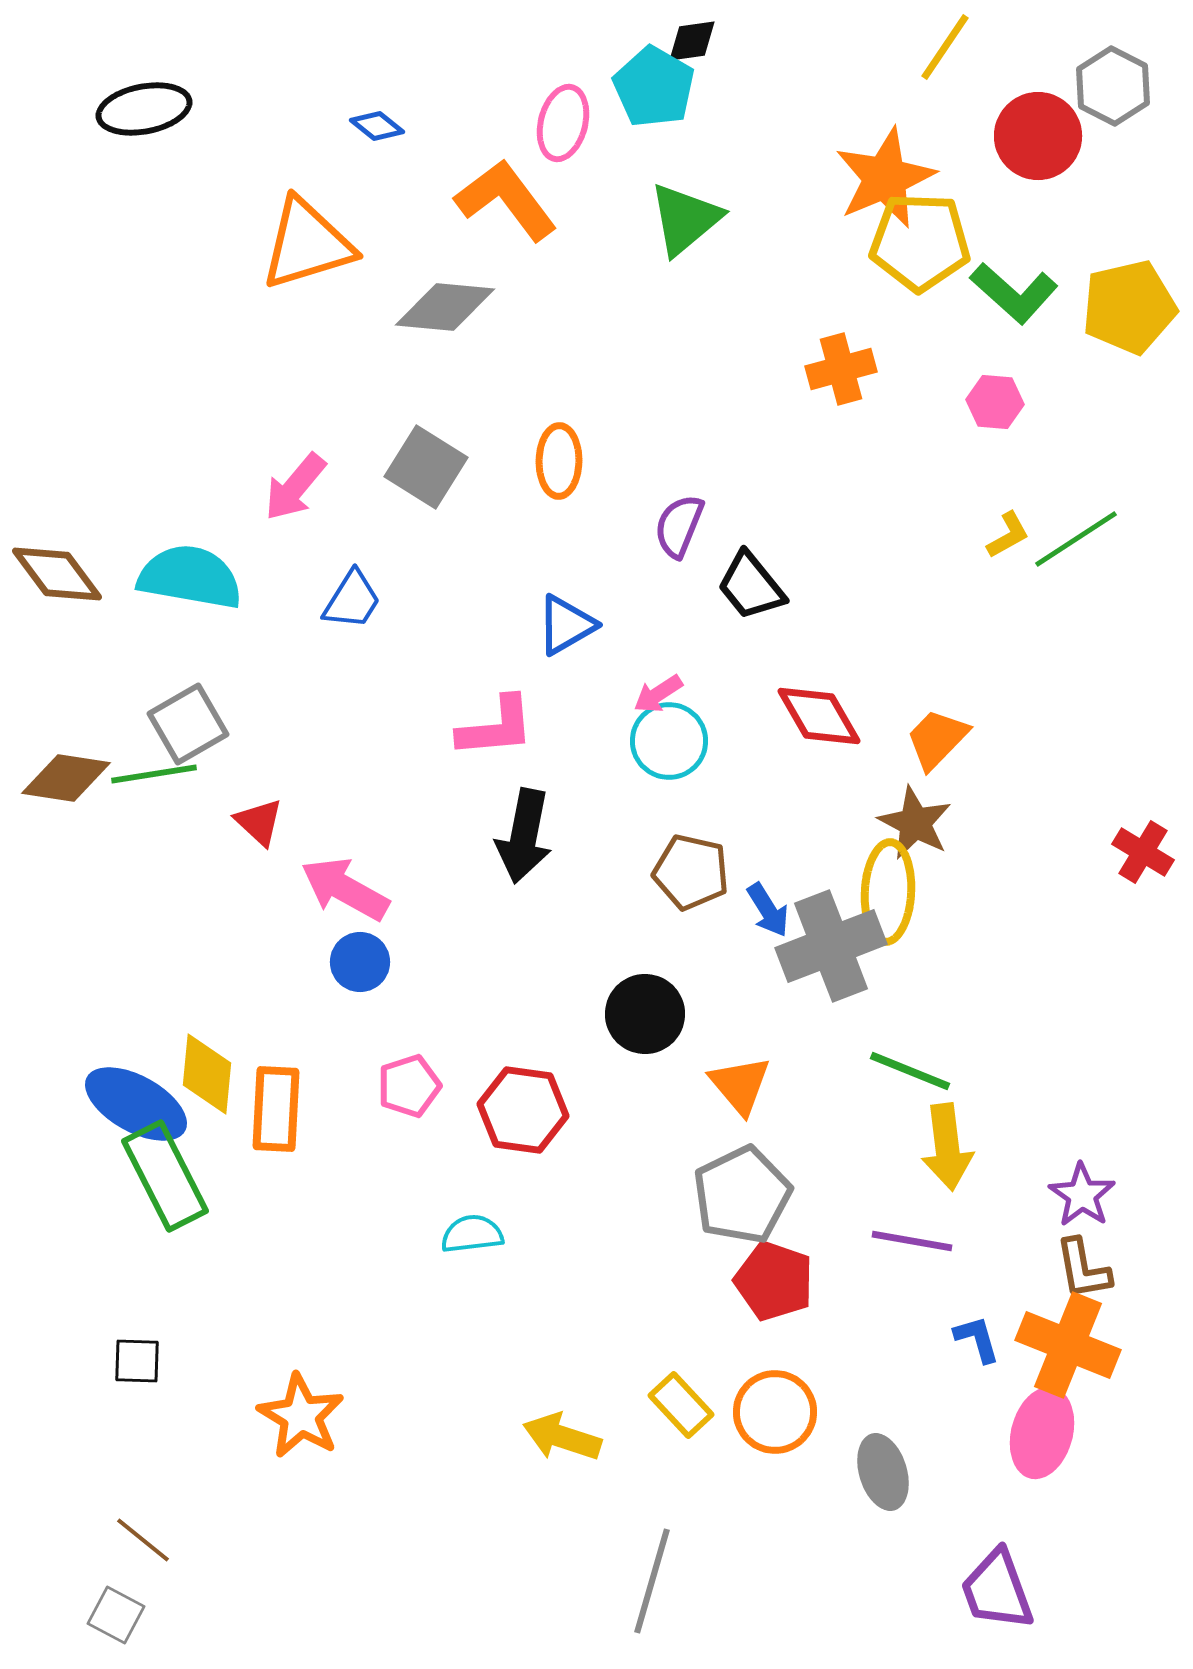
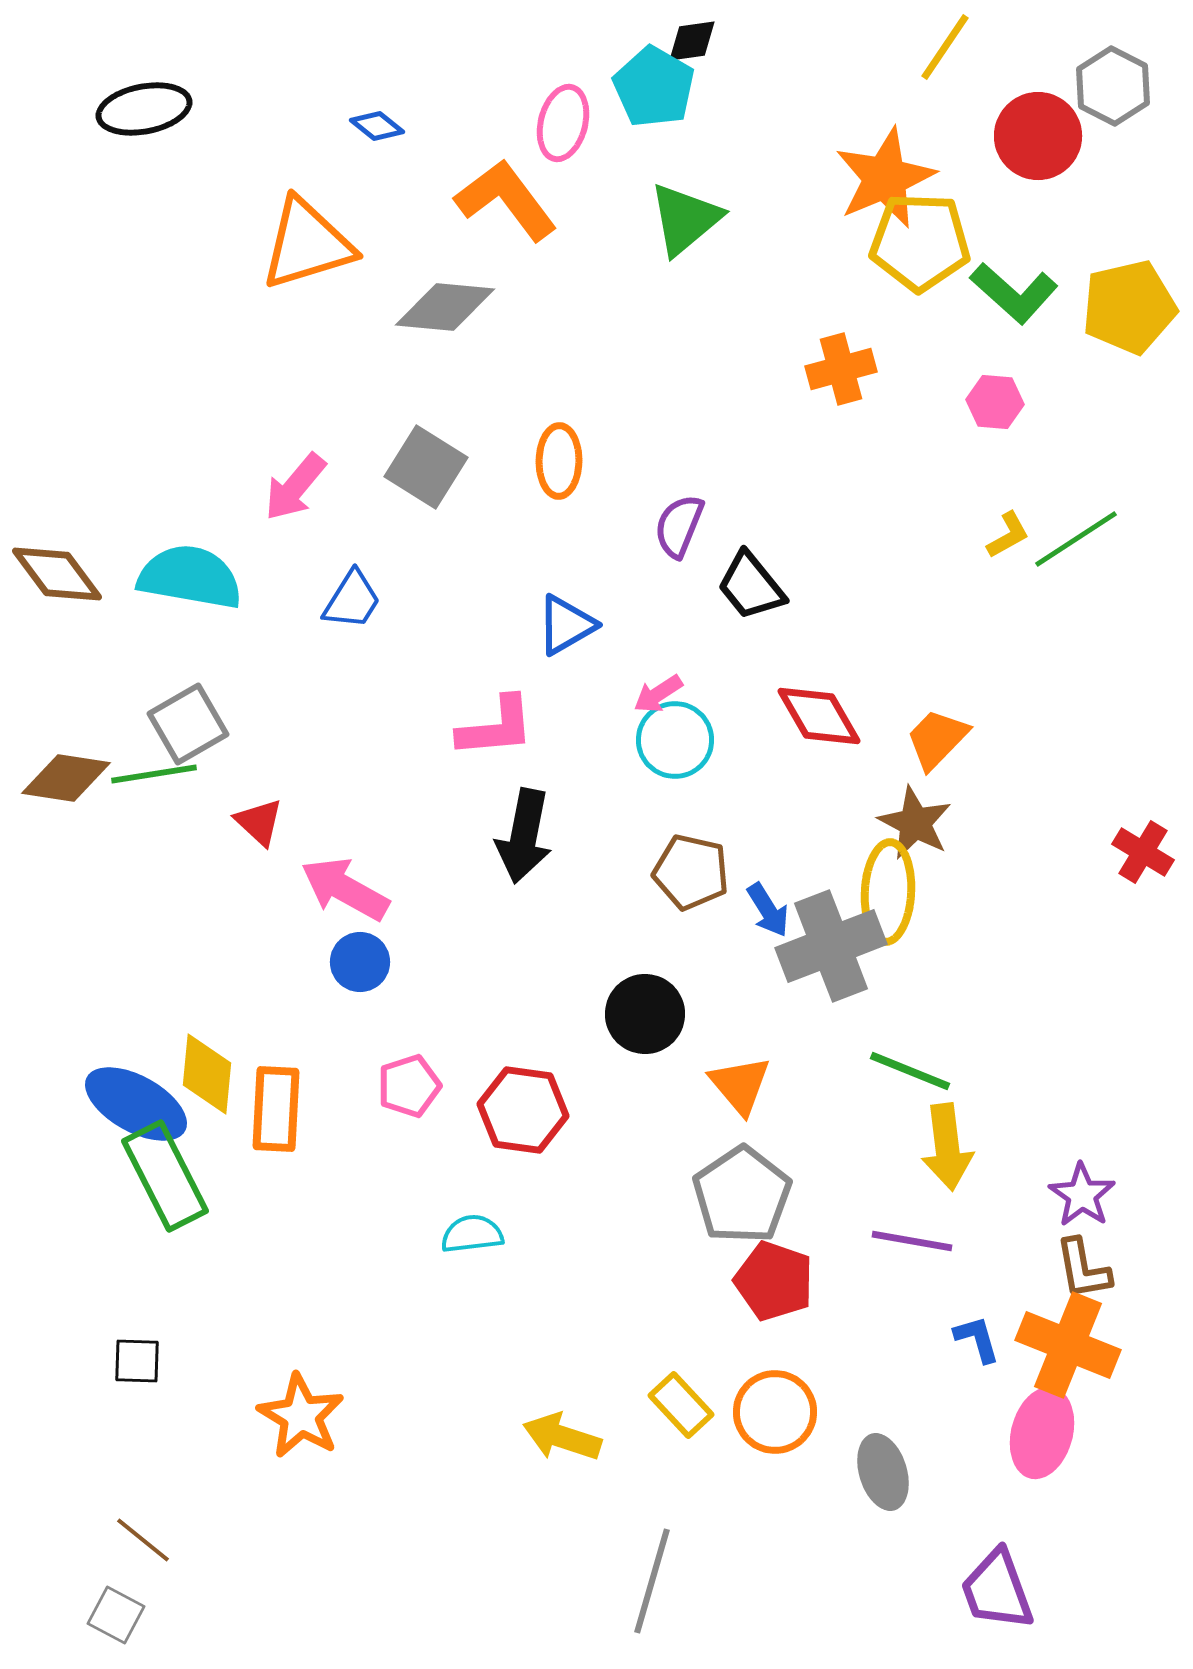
cyan circle at (669, 741): moved 6 px right, 1 px up
gray pentagon at (742, 1195): rotated 8 degrees counterclockwise
